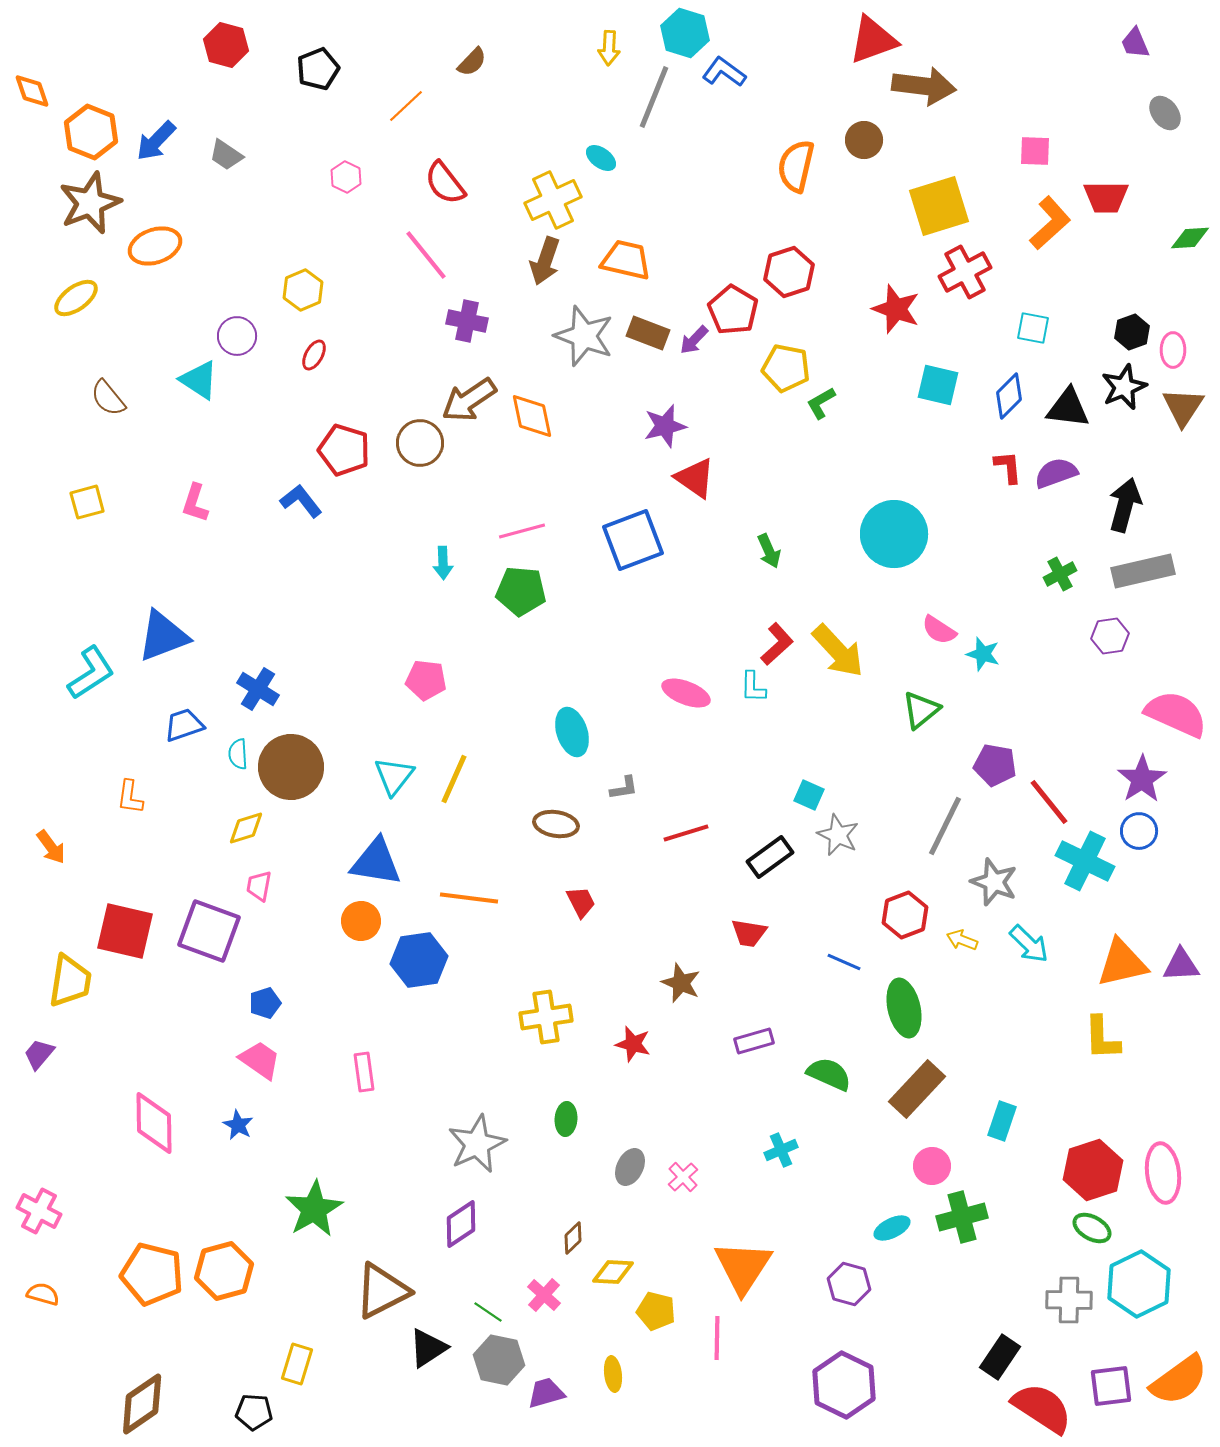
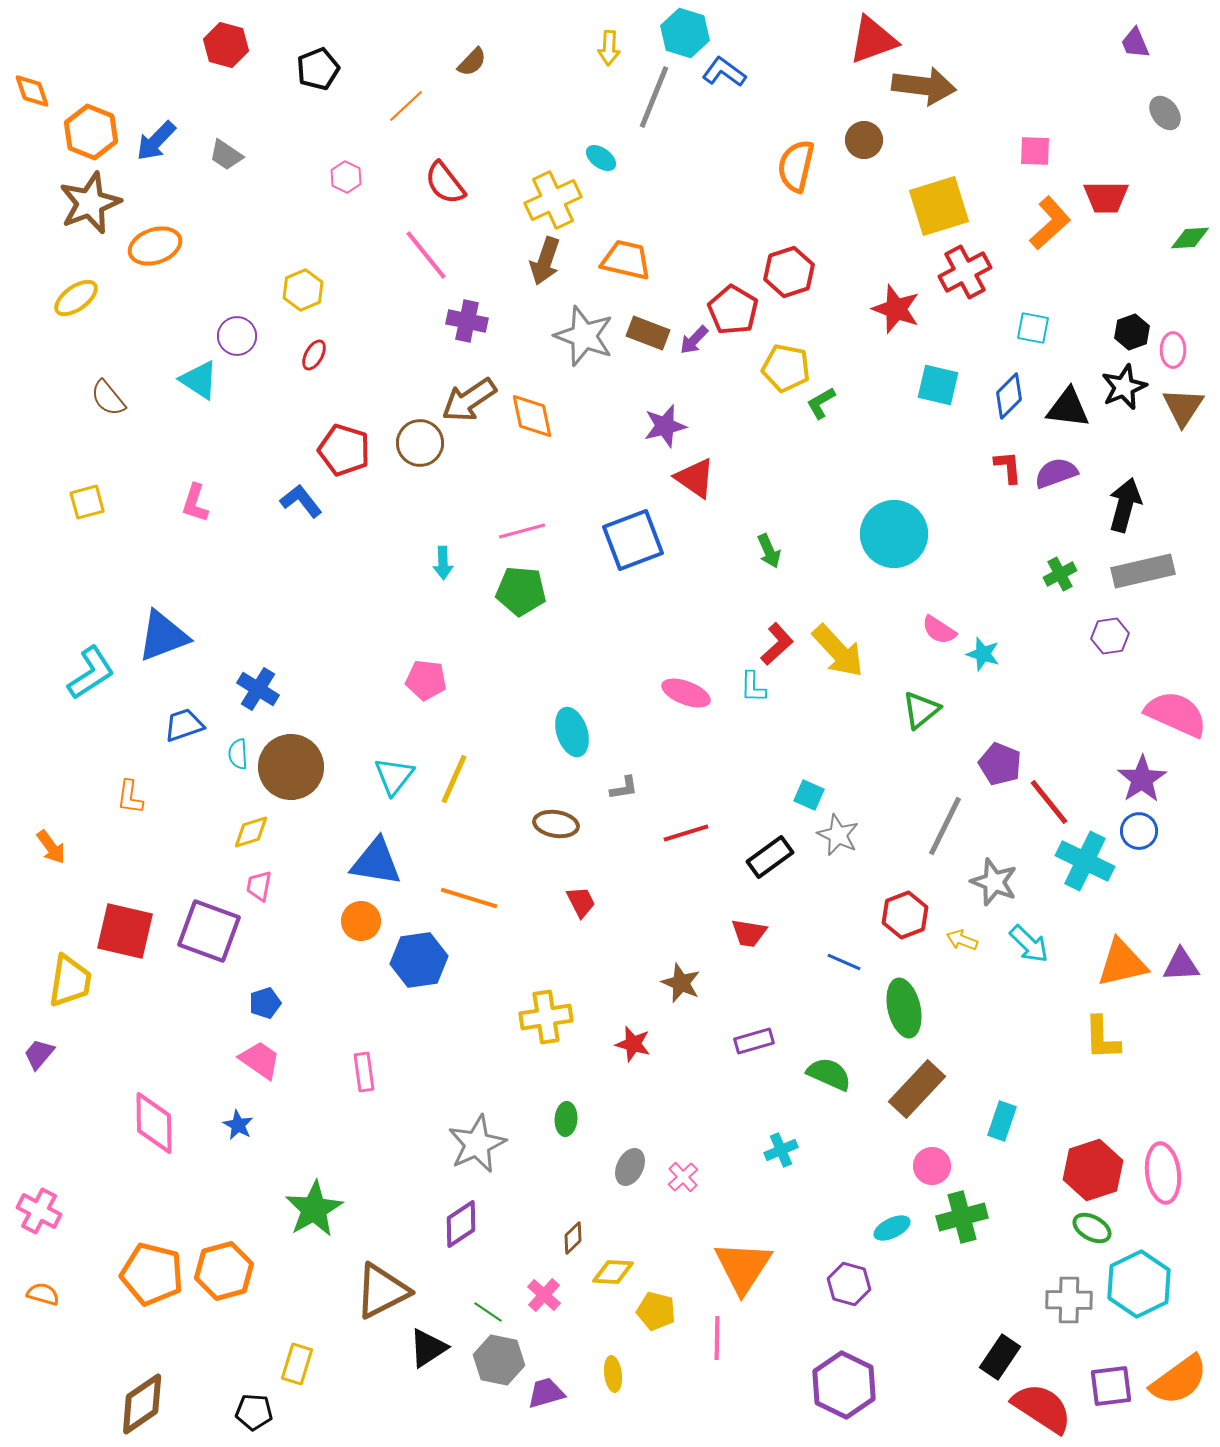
purple pentagon at (995, 765): moved 5 px right, 1 px up; rotated 12 degrees clockwise
yellow diamond at (246, 828): moved 5 px right, 4 px down
orange line at (469, 898): rotated 10 degrees clockwise
